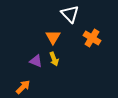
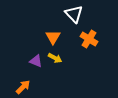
white triangle: moved 4 px right
orange cross: moved 3 px left, 1 px down
yellow arrow: moved 1 px right, 1 px up; rotated 40 degrees counterclockwise
